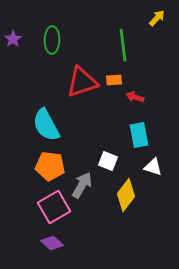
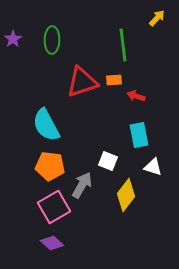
red arrow: moved 1 px right, 1 px up
